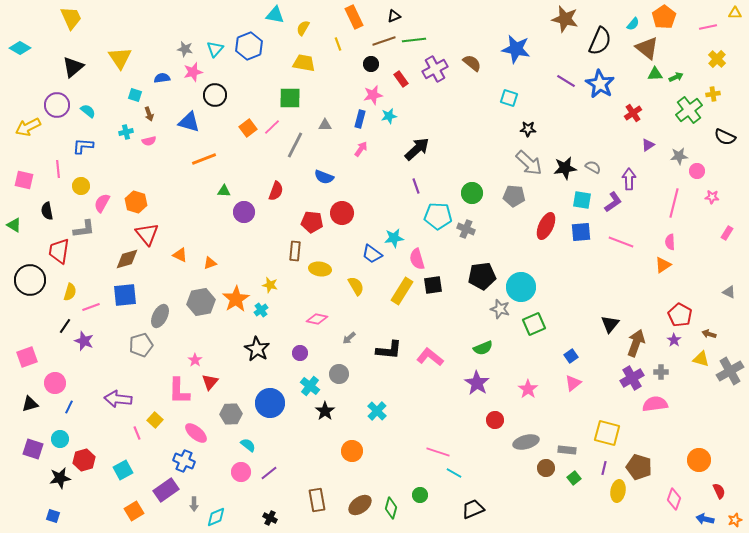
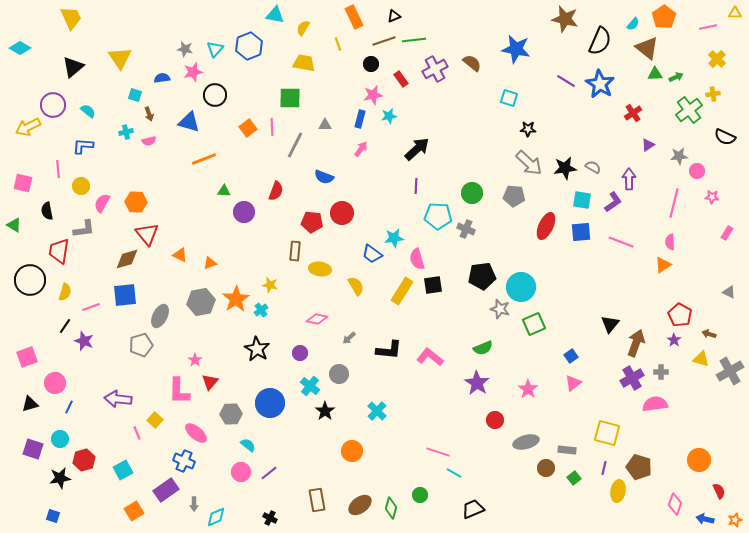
purple circle at (57, 105): moved 4 px left
pink line at (272, 127): rotated 48 degrees counterclockwise
pink square at (24, 180): moved 1 px left, 3 px down
purple line at (416, 186): rotated 21 degrees clockwise
orange hexagon at (136, 202): rotated 15 degrees counterclockwise
yellow semicircle at (70, 292): moved 5 px left
pink diamond at (674, 499): moved 1 px right, 5 px down
